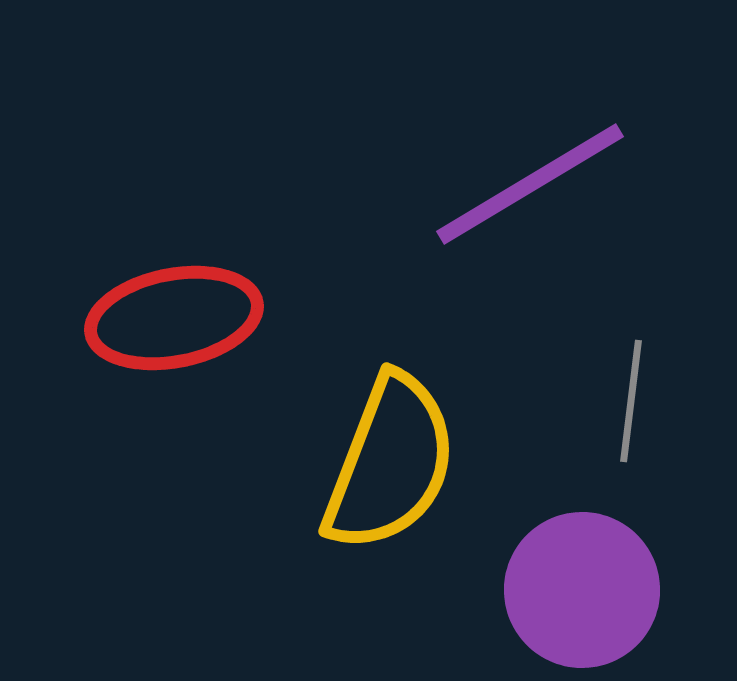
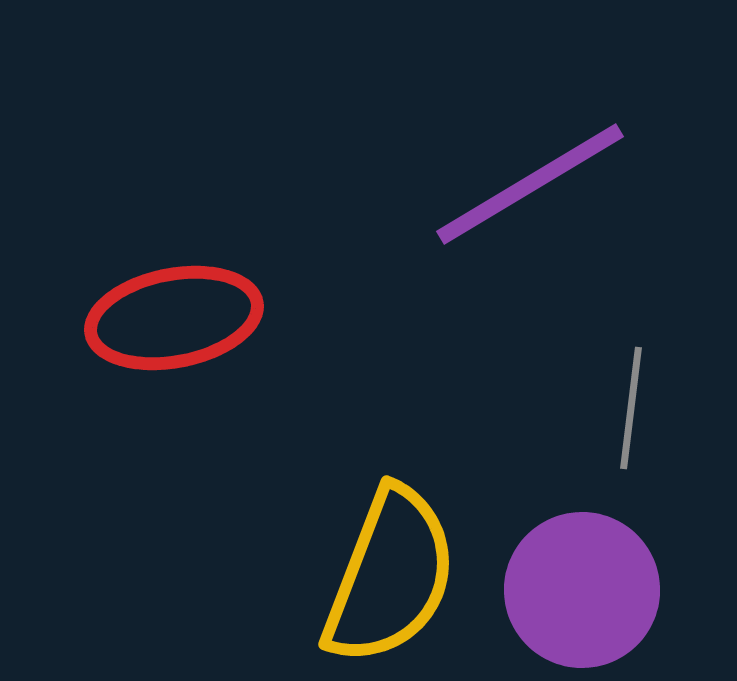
gray line: moved 7 px down
yellow semicircle: moved 113 px down
